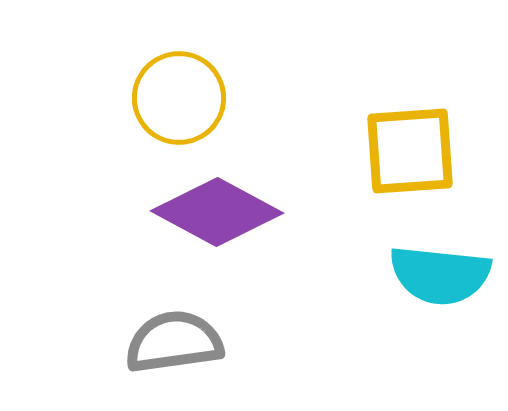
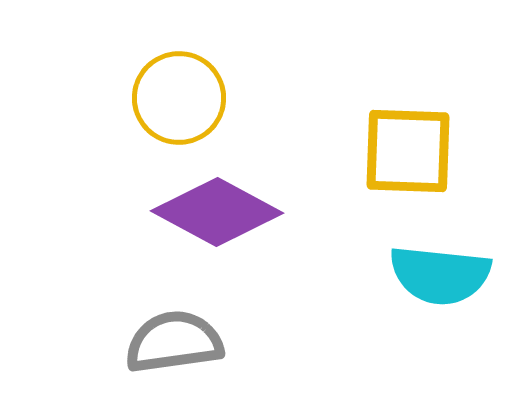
yellow square: moved 2 px left; rotated 6 degrees clockwise
